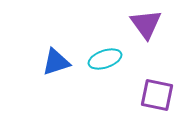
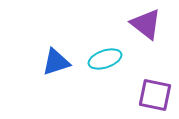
purple triangle: rotated 16 degrees counterclockwise
purple square: moved 2 px left
